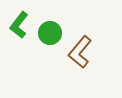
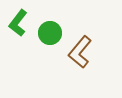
green L-shape: moved 1 px left, 2 px up
